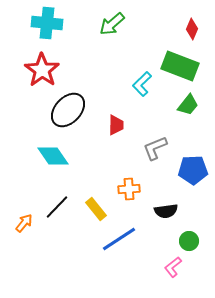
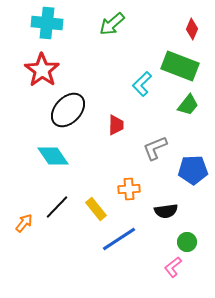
green circle: moved 2 px left, 1 px down
